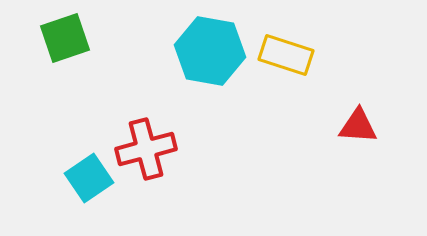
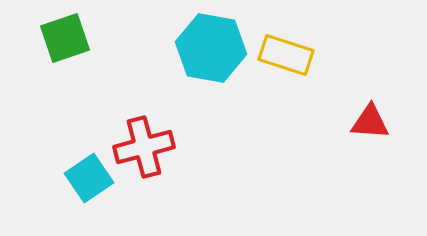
cyan hexagon: moved 1 px right, 3 px up
red triangle: moved 12 px right, 4 px up
red cross: moved 2 px left, 2 px up
